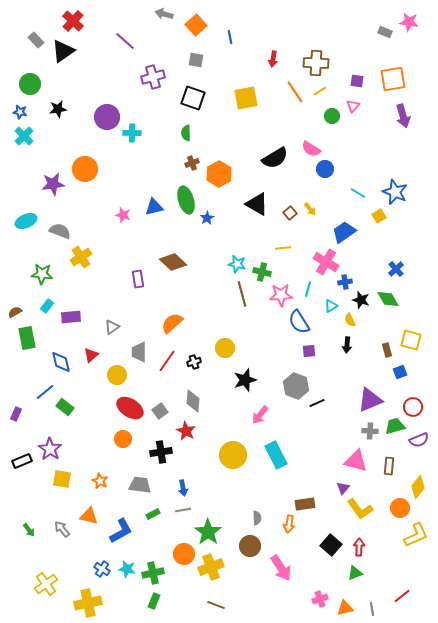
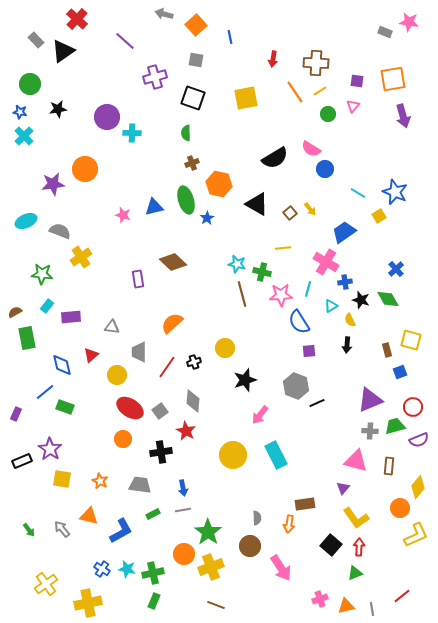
red cross at (73, 21): moved 4 px right, 2 px up
purple cross at (153, 77): moved 2 px right
green circle at (332, 116): moved 4 px left, 2 px up
orange hexagon at (219, 174): moved 10 px down; rotated 20 degrees counterclockwise
gray triangle at (112, 327): rotated 42 degrees clockwise
red line at (167, 361): moved 6 px down
blue diamond at (61, 362): moved 1 px right, 3 px down
green rectangle at (65, 407): rotated 18 degrees counterclockwise
yellow L-shape at (360, 509): moved 4 px left, 9 px down
orange triangle at (345, 608): moved 1 px right, 2 px up
